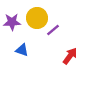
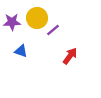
blue triangle: moved 1 px left, 1 px down
